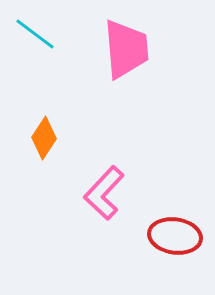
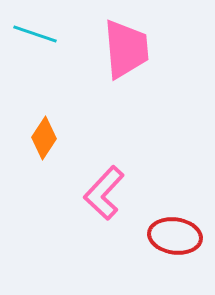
cyan line: rotated 18 degrees counterclockwise
